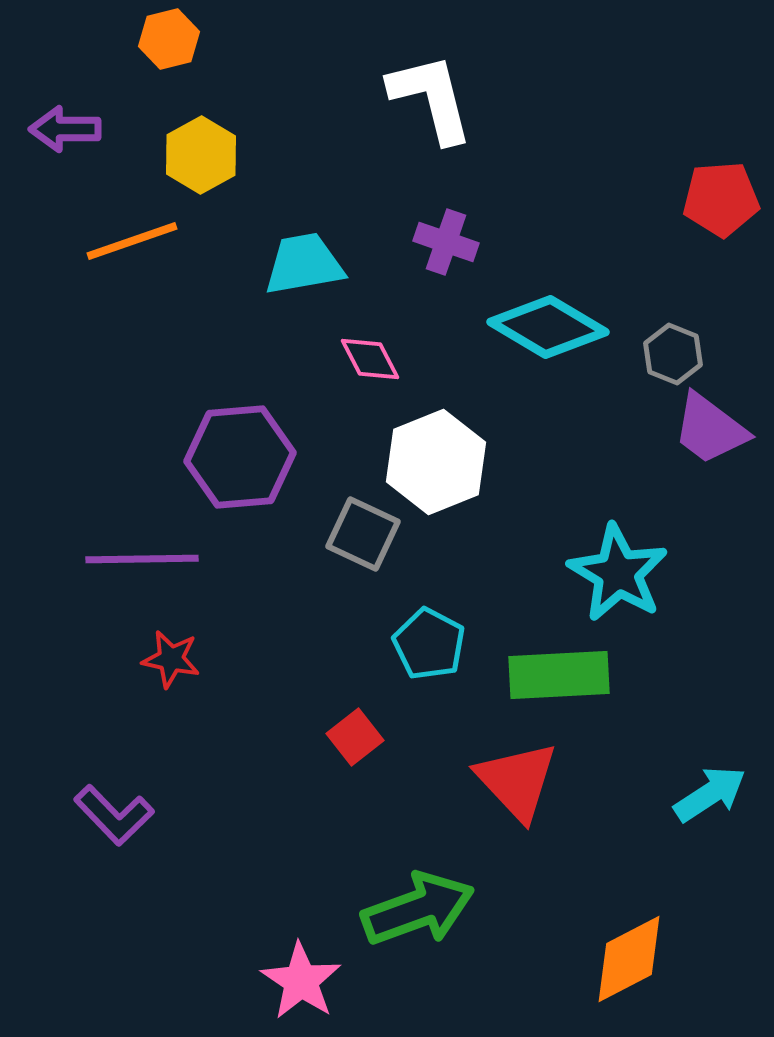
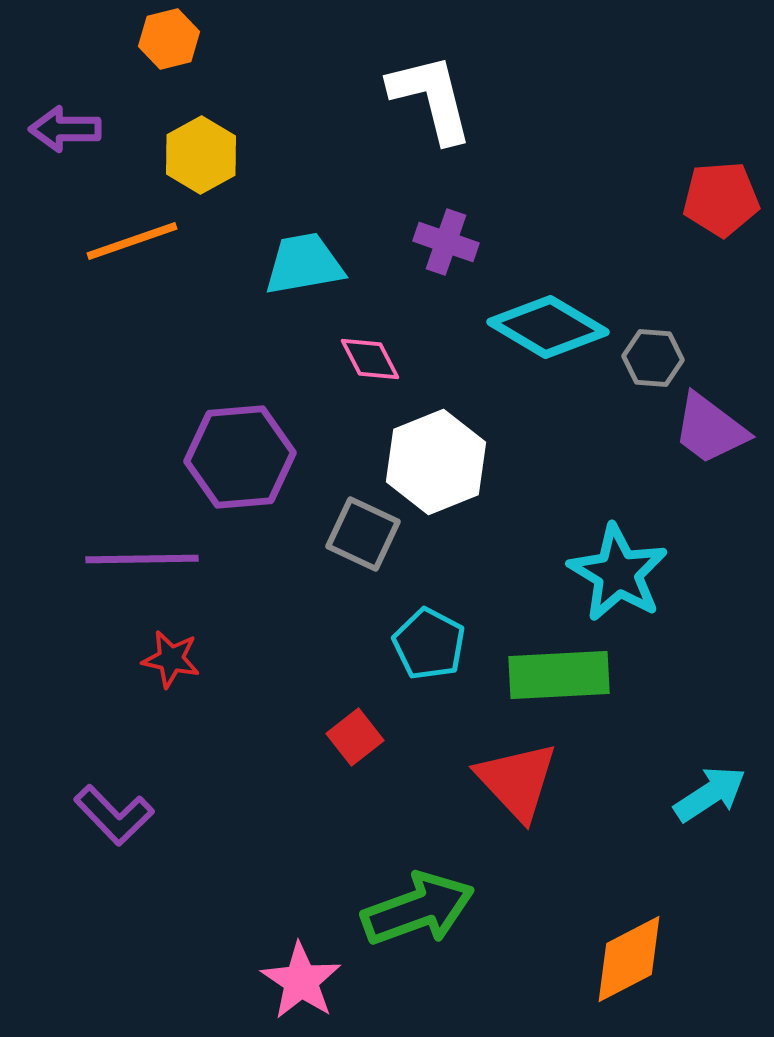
gray hexagon: moved 20 px left, 4 px down; rotated 18 degrees counterclockwise
